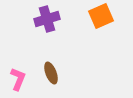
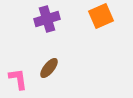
brown ellipse: moved 2 px left, 5 px up; rotated 60 degrees clockwise
pink L-shape: rotated 30 degrees counterclockwise
